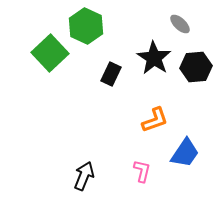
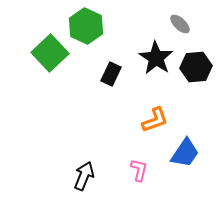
black star: moved 2 px right
pink L-shape: moved 3 px left, 1 px up
